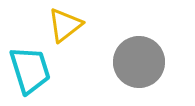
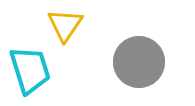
yellow triangle: rotated 18 degrees counterclockwise
